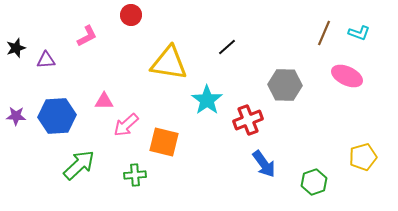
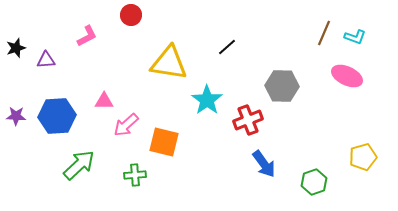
cyan L-shape: moved 4 px left, 4 px down
gray hexagon: moved 3 px left, 1 px down
